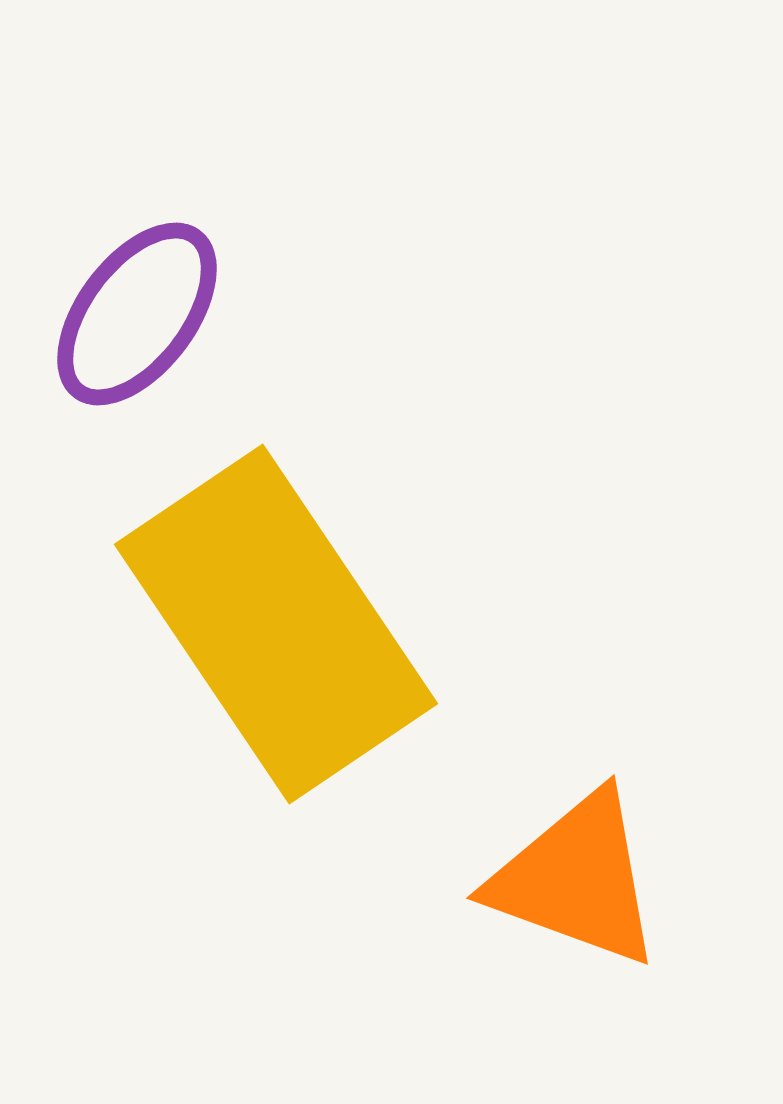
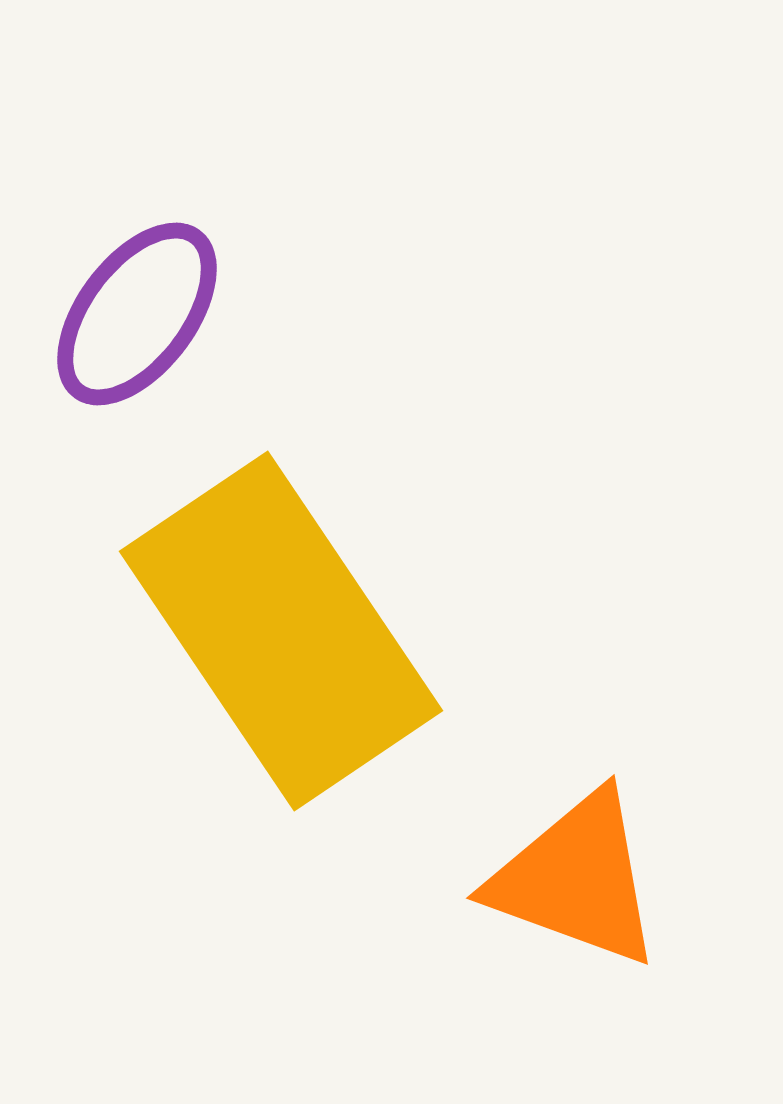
yellow rectangle: moved 5 px right, 7 px down
